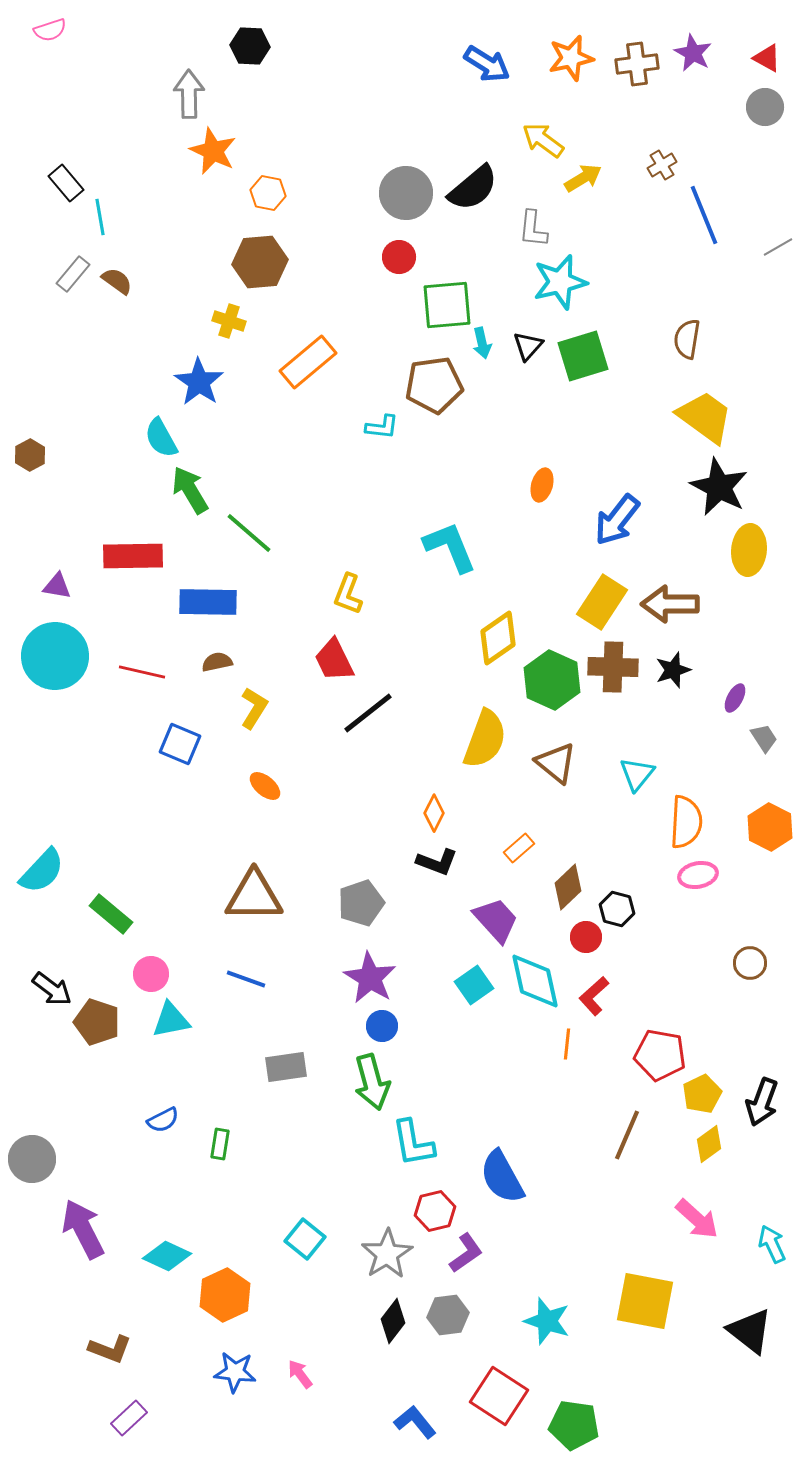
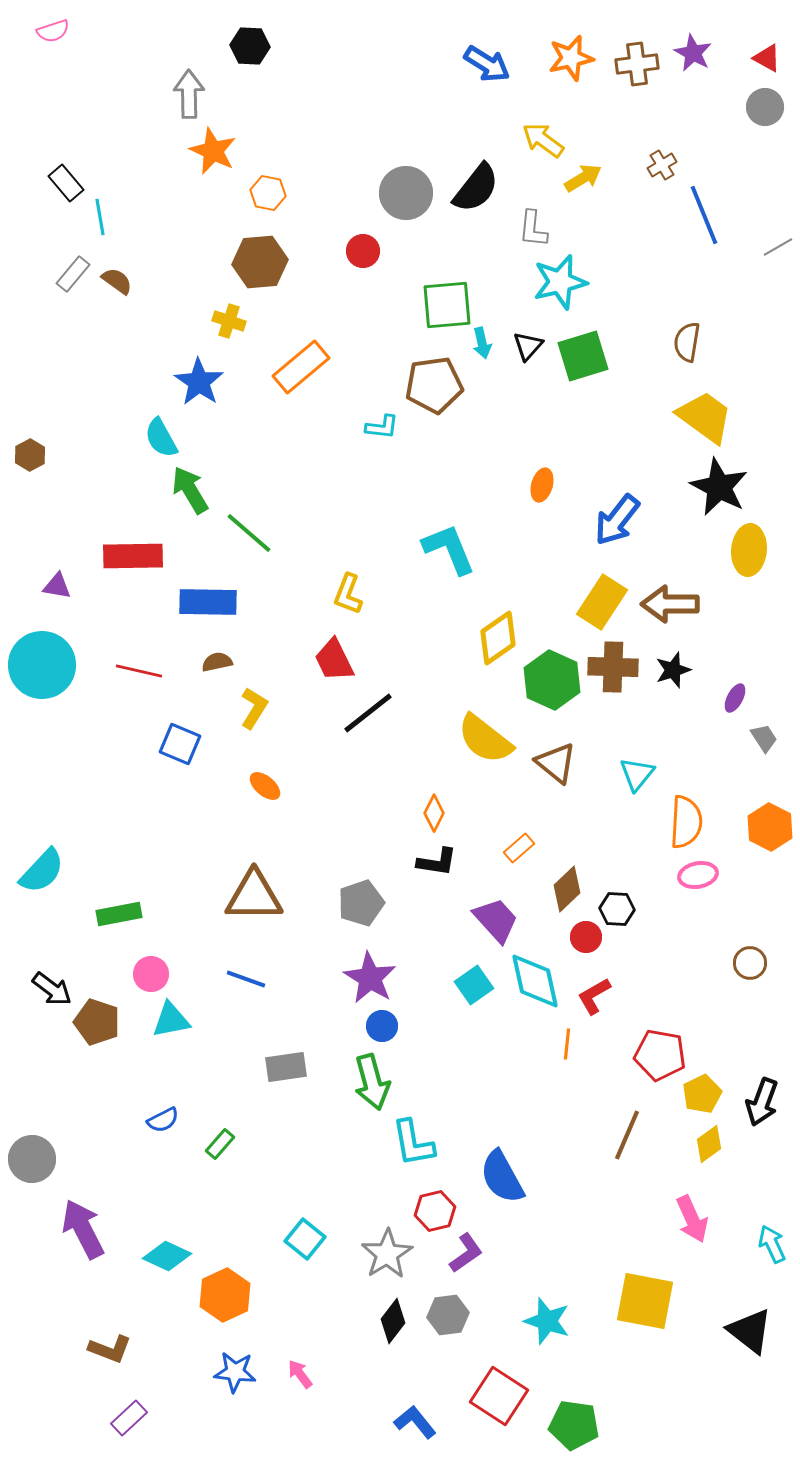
pink semicircle at (50, 30): moved 3 px right, 1 px down
black semicircle at (473, 188): moved 3 px right; rotated 12 degrees counterclockwise
red circle at (399, 257): moved 36 px left, 6 px up
brown semicircle at (687, 339): moved 3 px down
orange rectangle at (308, 362): moved 7 px left, 5 px down
cyan L-shape at (450, 547): moved 1 px left, 2 px down
cyan circle at (55, 656): moved 13 px left, 9 px down
red line at (142, 672): moved 3 px left, 1 px up
yellow semicircle at (485, 739): rotated 108 degrees clockwise
black L-shape at (437, 862): rotated 12 degrees counterclockwise
brown diamond at (568, 887): moved 1 px left, 2 px down
black hexagon at (617, 909): rotated 12 degrees counterclockwise
green rectangle at (111, 914): moved 8 px right; rotated 51 degrees counterclockwise
red L-shape at (594, 996): rotated 12 degrees clockwise
green rectangle at (220, 1144): rotated 32 degrees clockwise
pink arrow at (697, 1219): moved 5 px left; rotated 24 degrees clockwise
